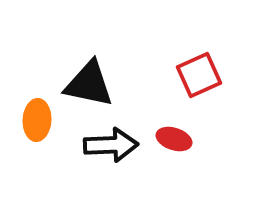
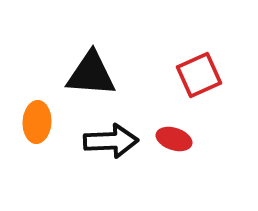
black triangle: moved 2 px right, 10 px up; rotated 8 degrees counterclockwise
orange ellipse: moved 2 px down
black arrow: moved 4 px up
